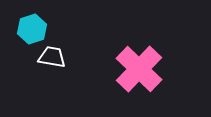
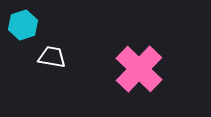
cyan hexagon: moved 9 px left, 4 px up
